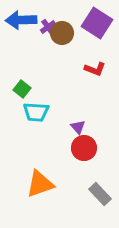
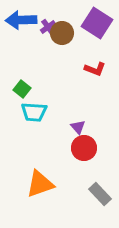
cyan trapezoid: moved 2 px left
